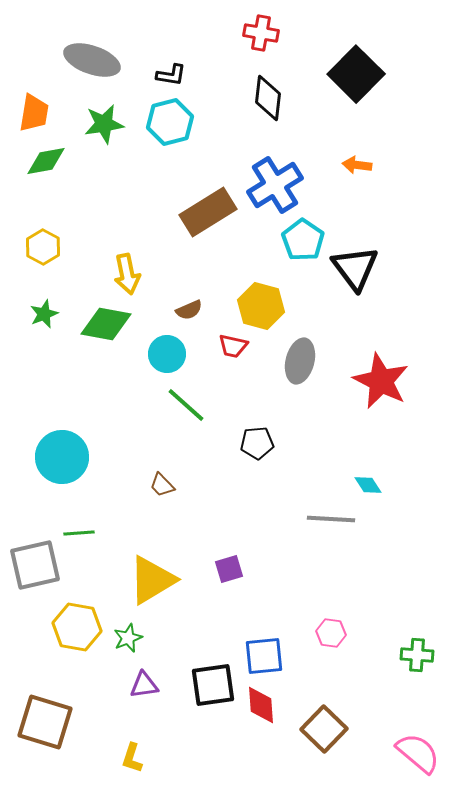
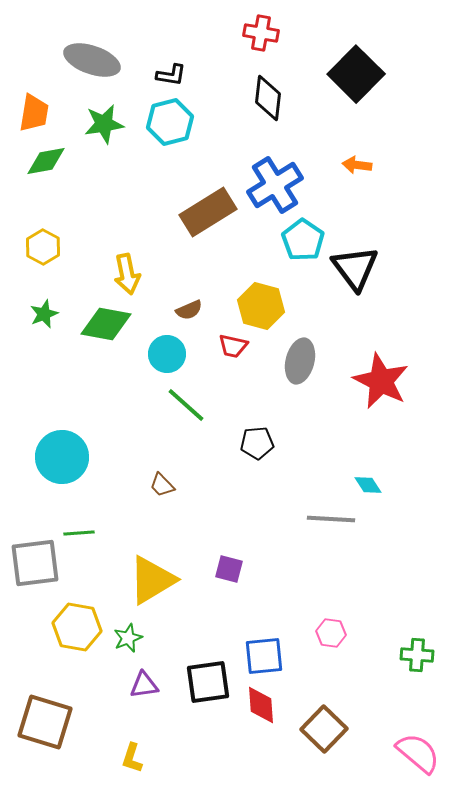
gray square at (35, 565): moved 2 px up; rotated 6 degrees clockwise
purple square at (229, 569): rotated 32 degrees clockwise
black square at (213, 685): moved 5 px left, 3 px up
